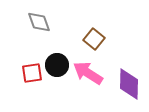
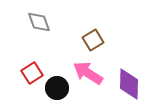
brown square: moved 1 px left, 1 px down; rotated 20 degrees clockwise
black circle: moved 23 px down
red square: rotated 25 degrees counterclockwise
